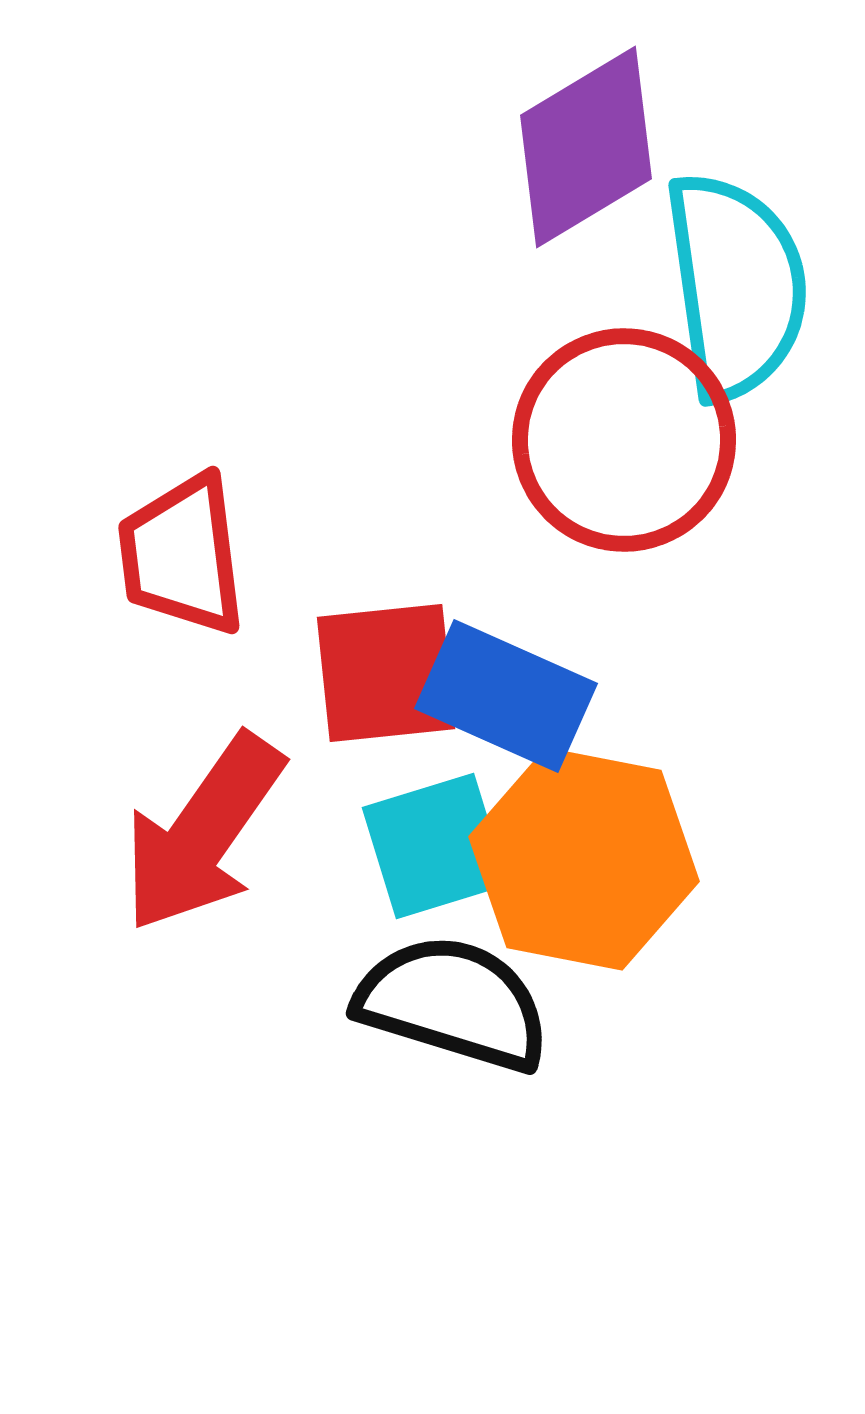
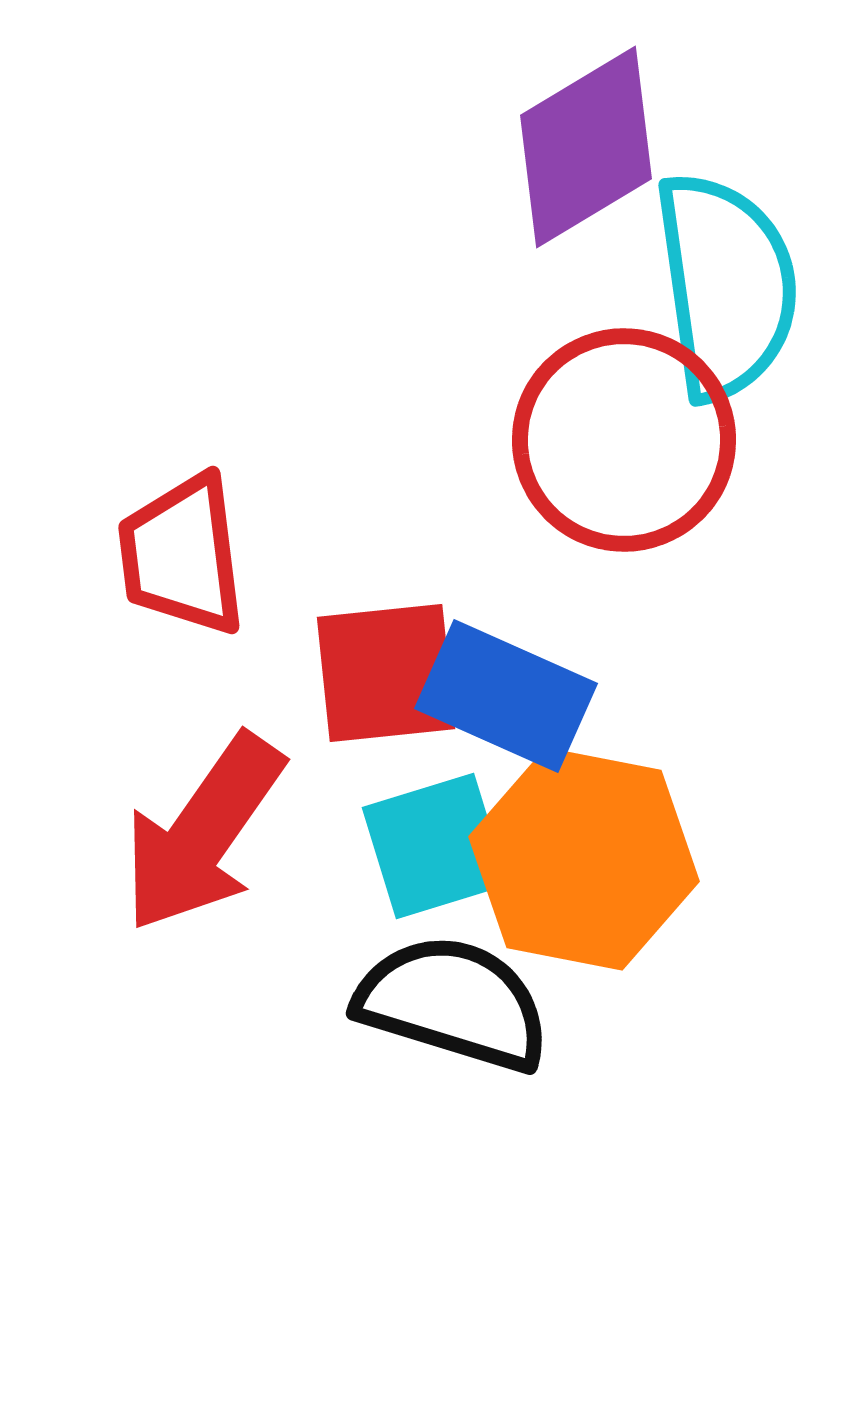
cyan semicircle: moved 10 px left
